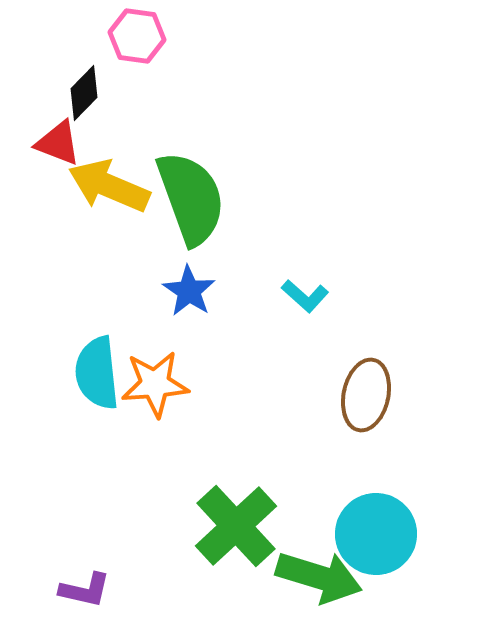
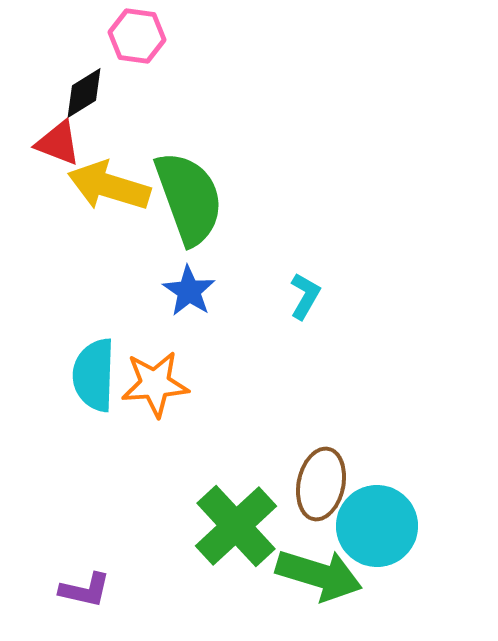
black diamond: rotated 14 degrees clockwise
yellow arrow: rotated 6 degrees counterclockwise
green semicircle: moved 2 px left
cyan L-shape: rotated 102 degrees counterclockwise
cyan semicircle: moved 3 px left, 2 px down; rotated 8 degrees clockwise
brown ellipse: moved 45 px left, 89 px down
cyan circle: moved 1 px right, 8 px up
green arrow: moved 2 px up
